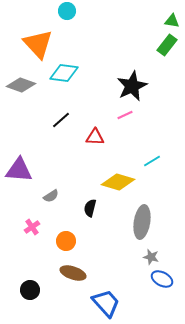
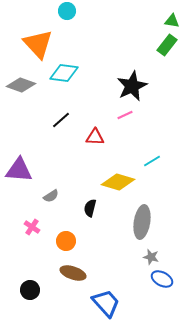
pink cross: rotated 21 degrees counterclockwise
